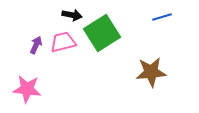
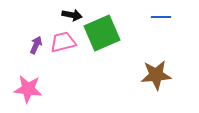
blue line: moved 1 px left; rotated 18 degrees clockwise
green square: rotated 9 degrees clockwise
brown star: moved 5 px right, 3 px down
pink star: moved 1 px right
